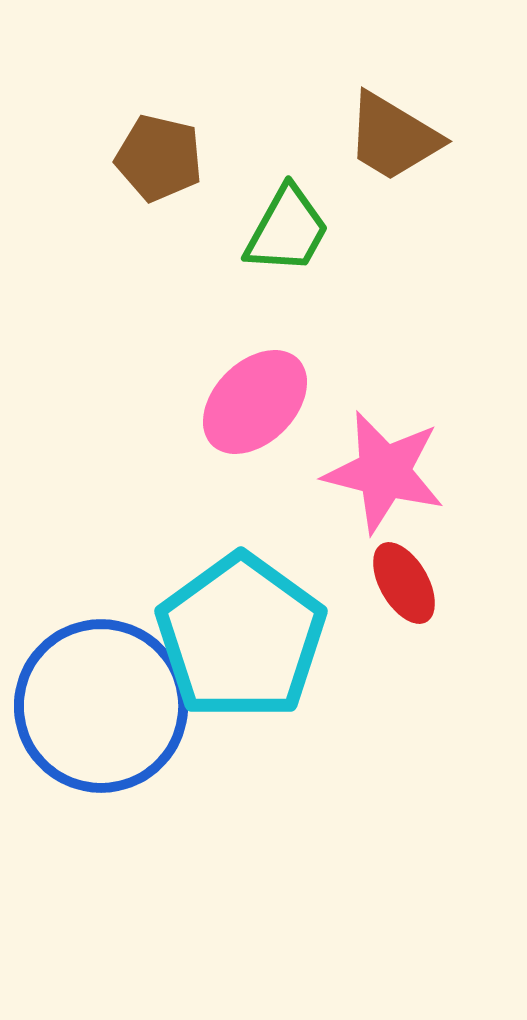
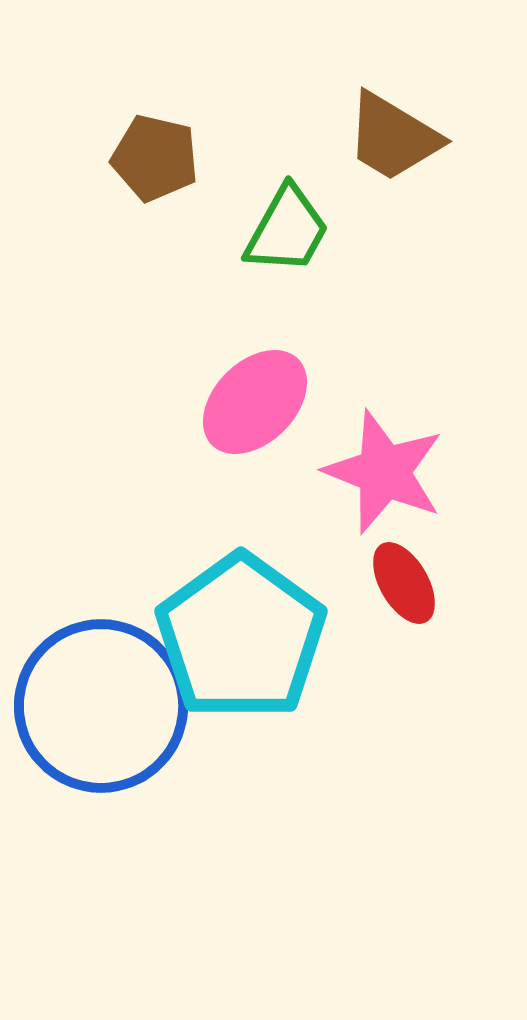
brown pentagon: moved 4 px left
pink star: rotated 8 degrees clockwise
